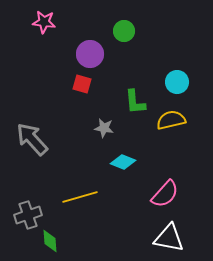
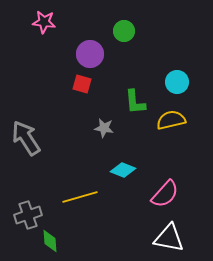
gray arrow: moved 6 px left, 1 px up; rotated 9 degrees clockwise
cyan diamond: moved 8 px down
